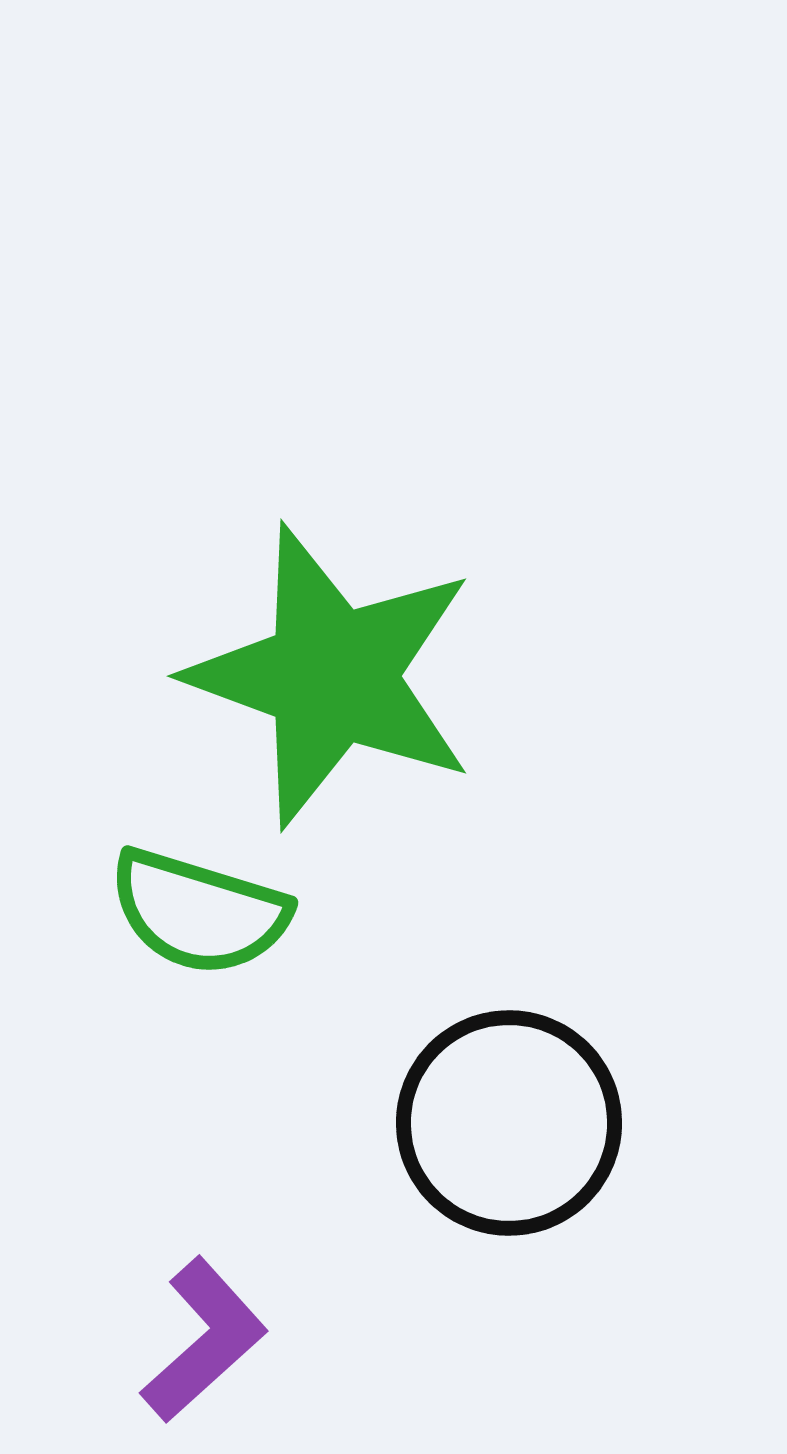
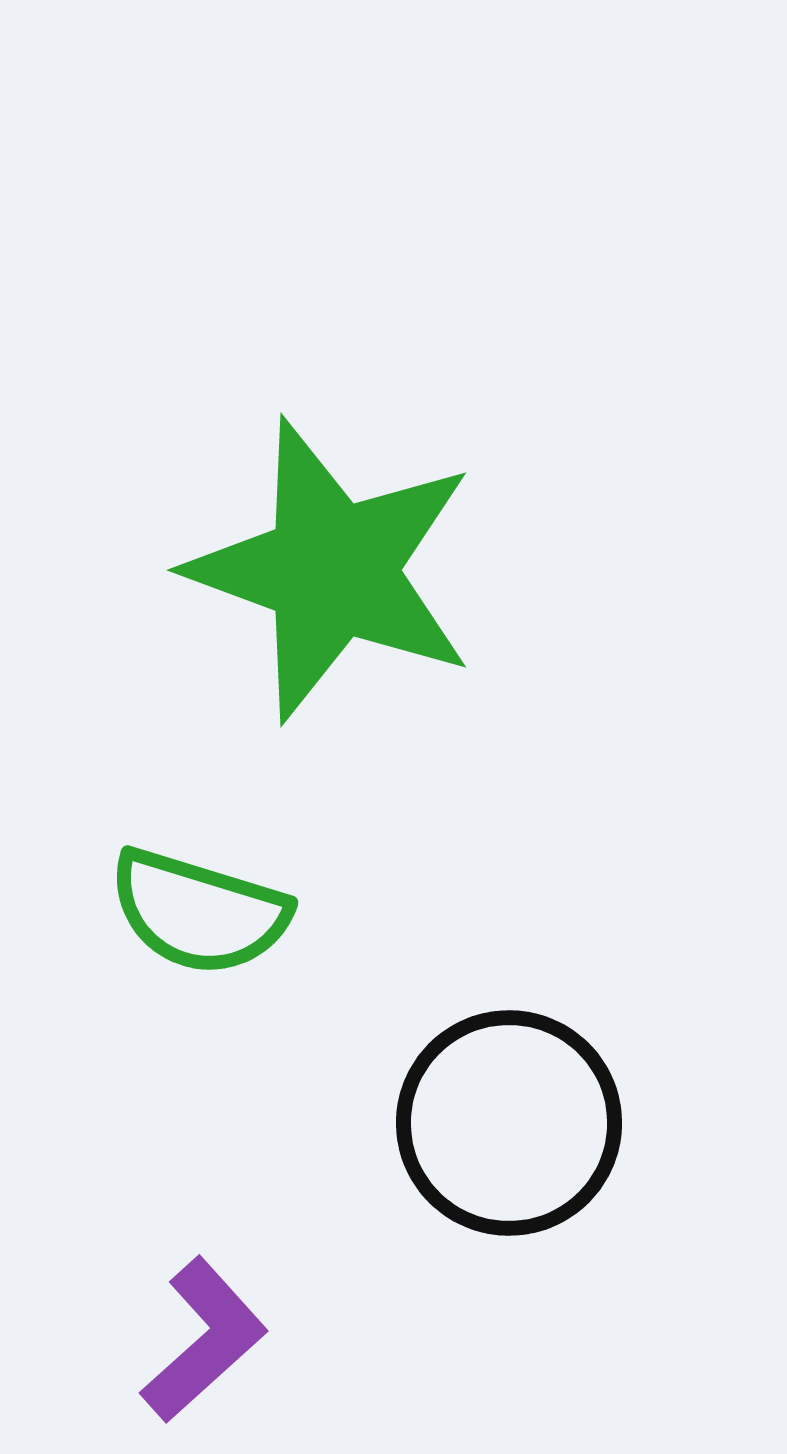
green star: moved 106 px up
